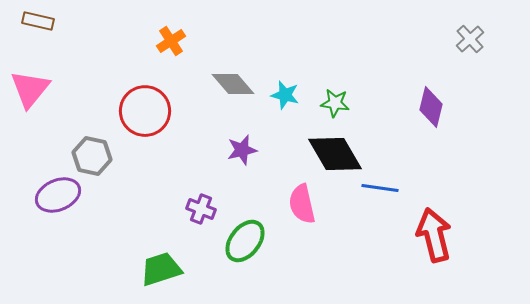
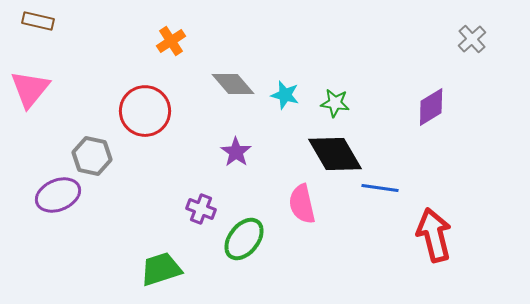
gray cross: moved 2 px right
purple diamond: rotated 45 degrees clockwise
purple star: moved 6 px left, 2 px down; rotated 24 degrees counterclockwise
green ellipse: moved 1 px left, 2 px up
